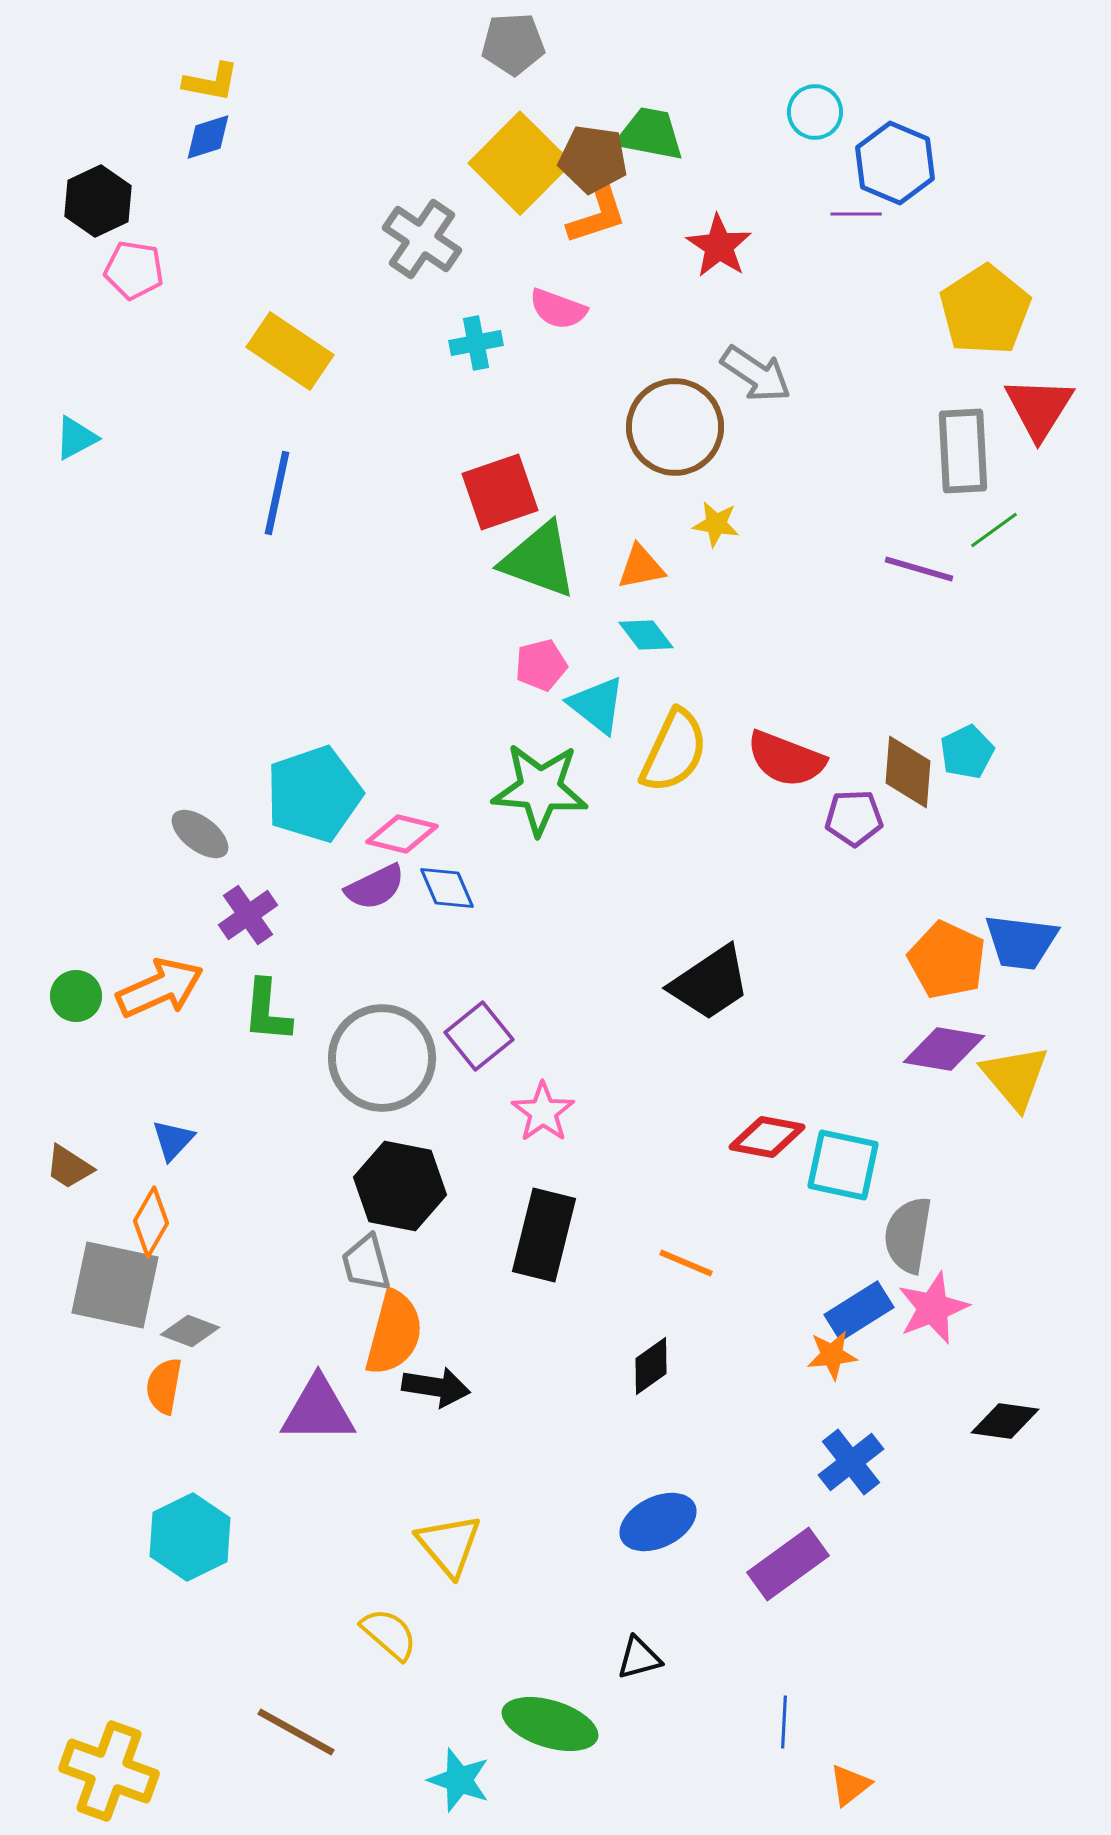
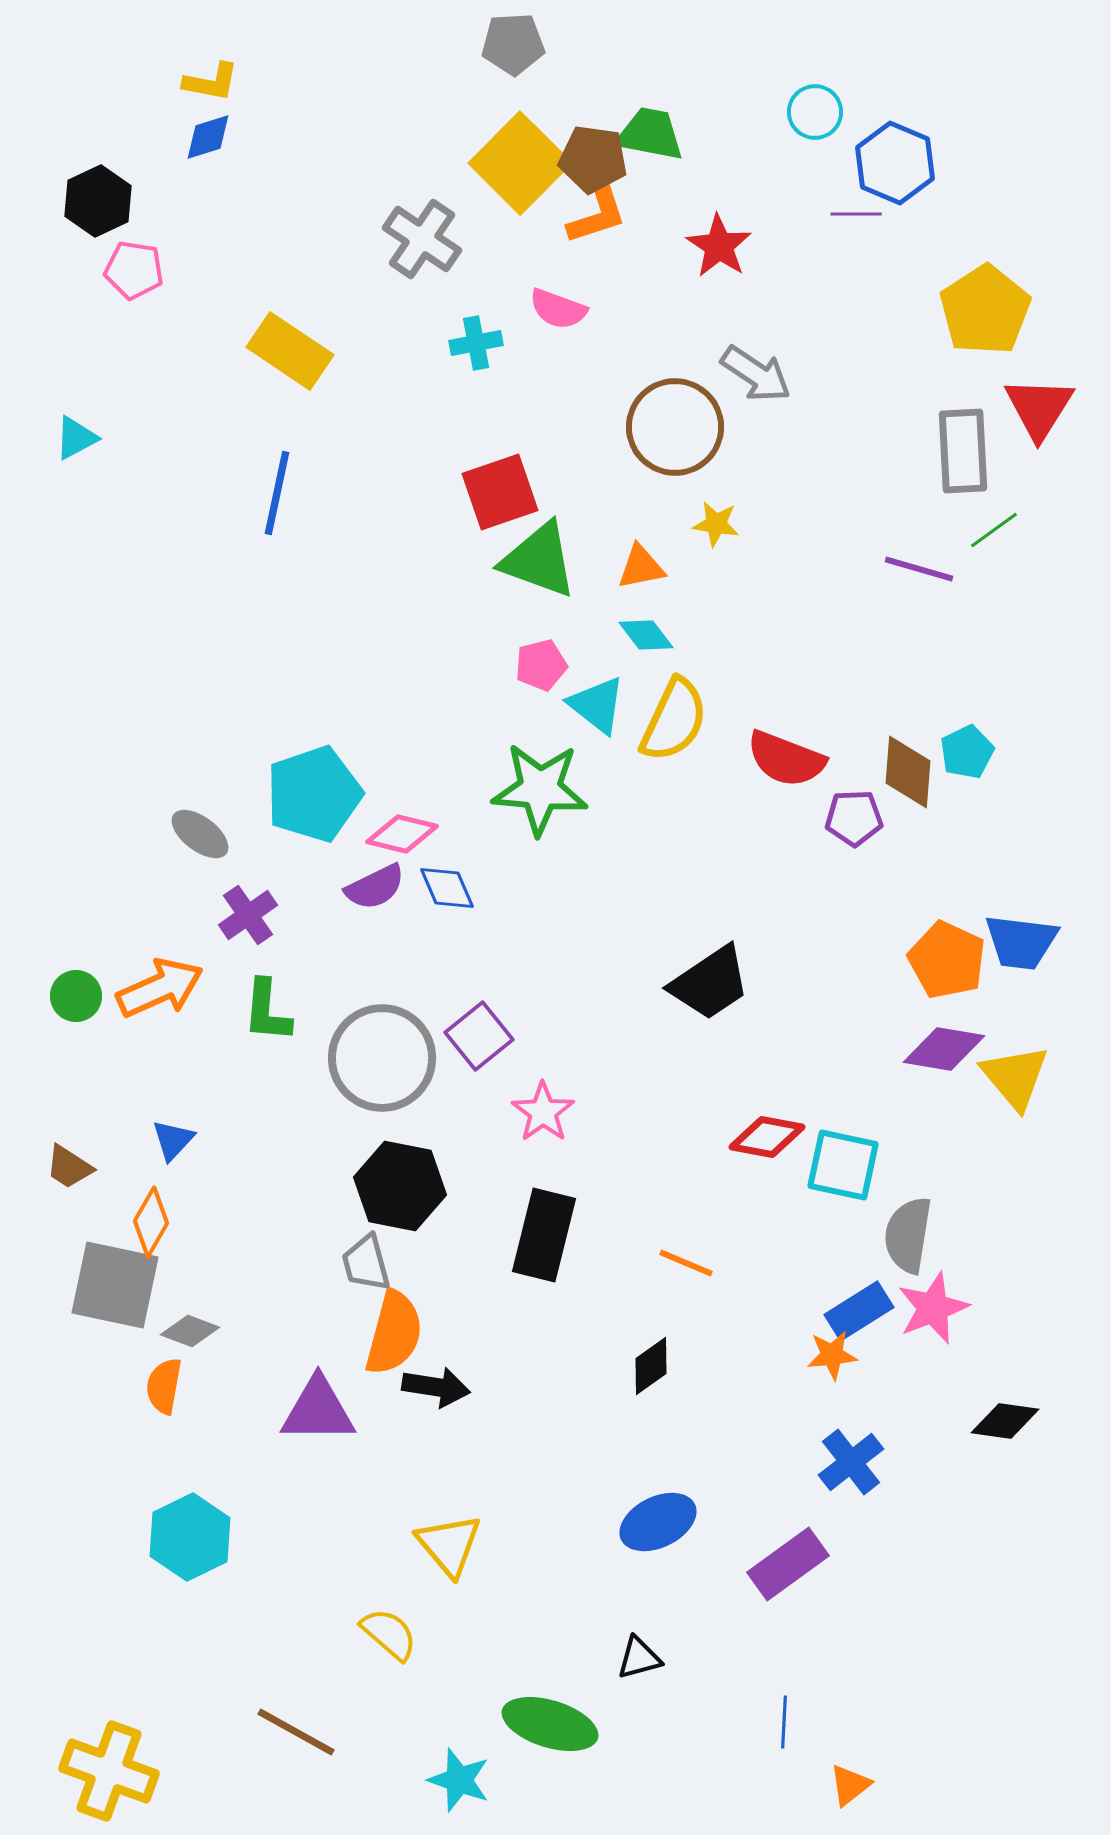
yellow semicircle at (674, 751): moved 31 px up
